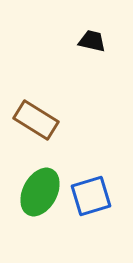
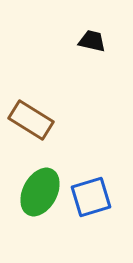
brown rectangle: moved 5 px left
blue square: moved 1 px down
